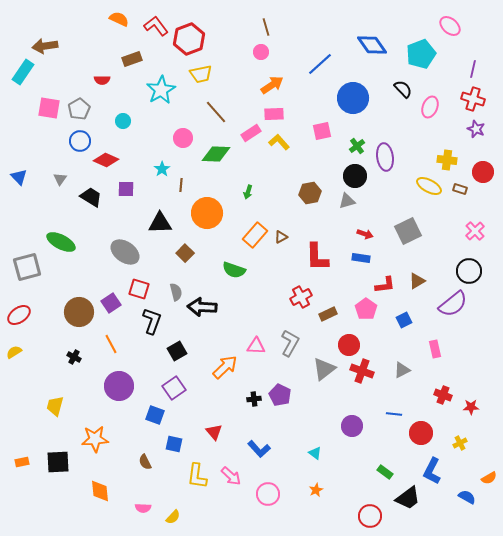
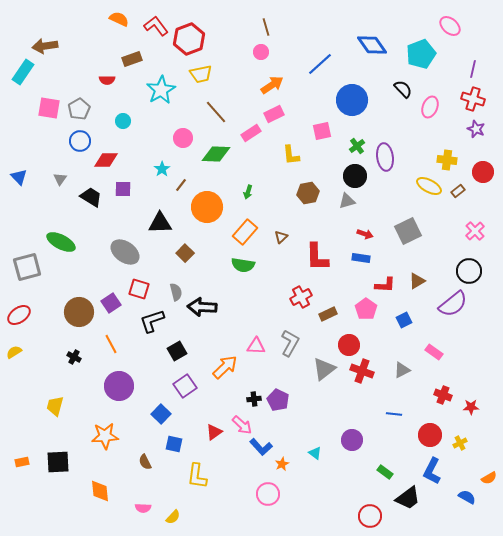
red semicircle at (102, 80): moved 5 px right
blue circle at (353, 98): moved 1 px left, 2 px down
pink rectangle at (274, 114): rotated 24 degrees counterclockwise
yellow L-shape at (279, 142): moved 12 px right, 13 px down; rotated 145 degrees counterclockwise
red diamond at (106, 160): rotated 25 degrees counterclockwise
brown line at (181, 185): rotated 32 degrees clockwise
purple square at (126, 189): moved 3 px left
brown rectangle at (460, 189): moved 2 px left, 2 px down; rotated 56 degrees counterclockwise
brown hexagon at (310, 193): moved 2 px left
orange circle at (207, 213): moved 6 px up
orange rectangle at (255, 235): moved 10 px left, 3 px up
brown triangle at (281, 237): rotated 16 degrees counterclockwise
green semicircle at (234, 270): moved 9 px right, 5 px up; rotated 10 degrees counterclockwise
red L-shape at (385, 285): rotated 10 degrees clockwise
black L-shape at (152, 321): rotated 128 degrees counterclockwise
pink rectangle at (435, 349): moved 1 px left, 3 px down; rotated 42 degrees counterclockwise
purple square at (174, 388): moved 11 px right, 2 px up
purple pentagon at (280, 395): moved 2 px left, 5 px down
blue square at (155, 415): moved 6 px right, 1 px up; rotated 24 degrees clockwise
purple circle at (352, 426): moved 14 px down
red triangle at (214, 432): rotated 36 degrees clockwise
red circle at (421, 433): moved 9 px right, 2 px down
orange star at (95, 439): moved 10 px right, 3 px up
blue L-shape at (259, 449): moved 2 px right, 2 px up
pink arrow at (231, 476): moved 11 px right, 51 px up
orange star at (316, 490): moved 34 px left, 26 px up
